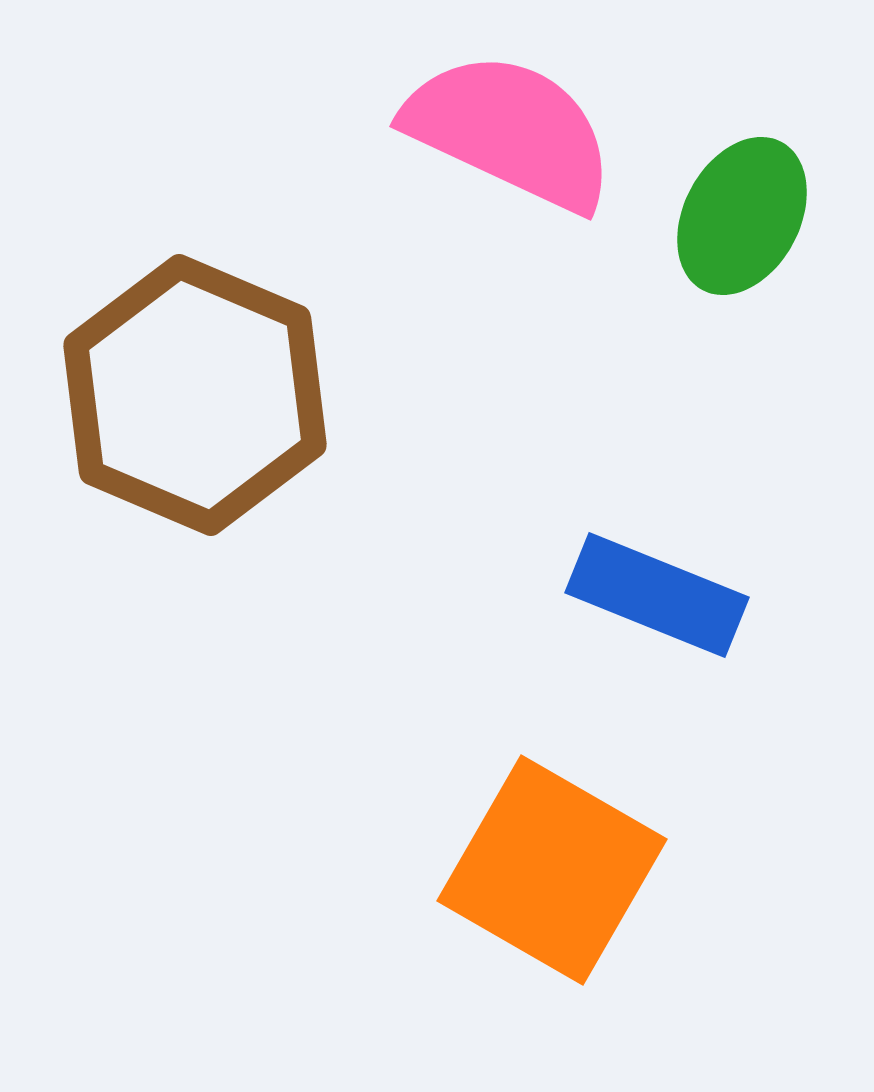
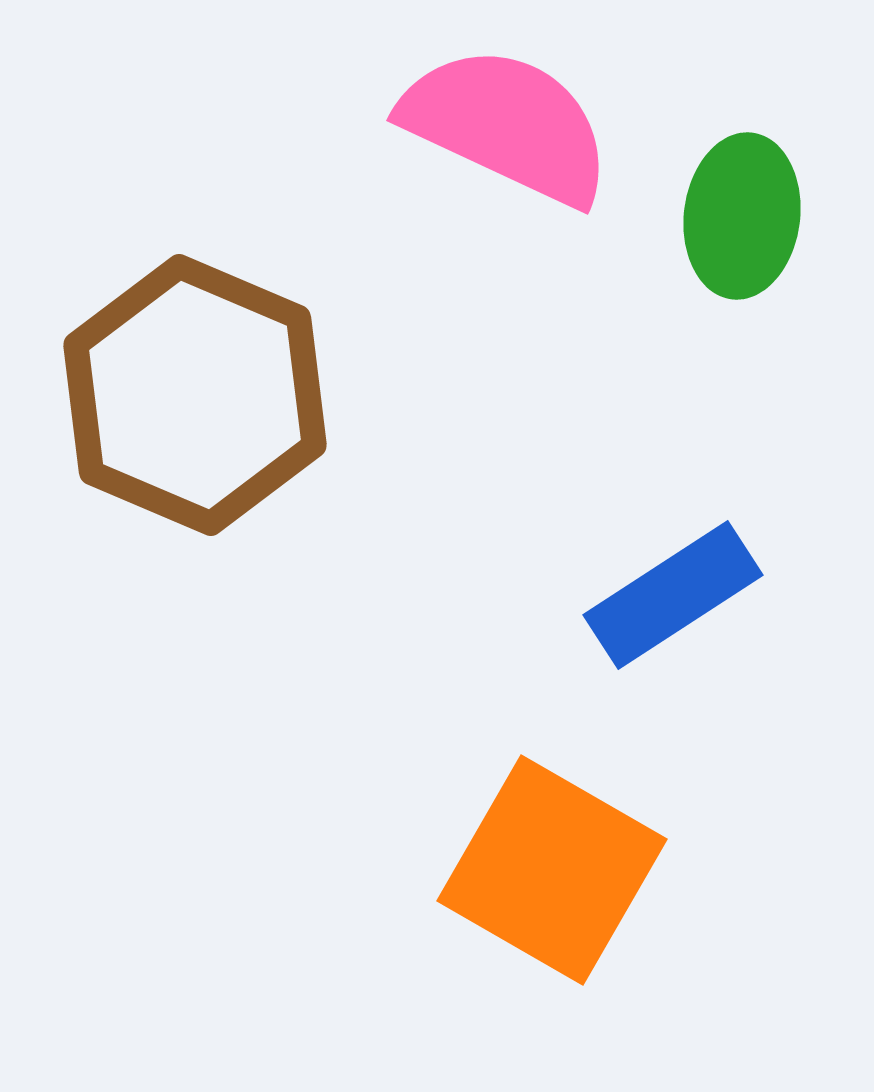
pink semicircle: moved 3 px left, 6 px up
green ellipse: rotated 21 degrees counterclockwise
blue rectangle: moved 16 px right; rotated 55 degrees counterclockwise
